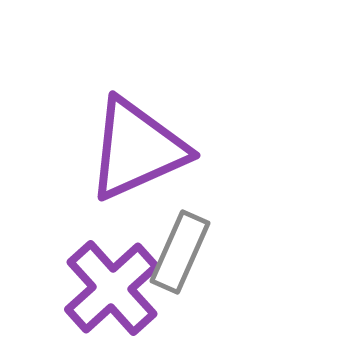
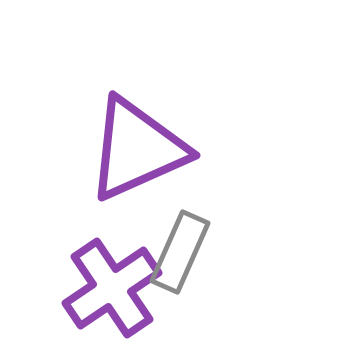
purple cross: rotated 8 degrees clockwise
